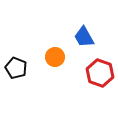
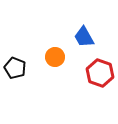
black pentagon: moved 1 px left
